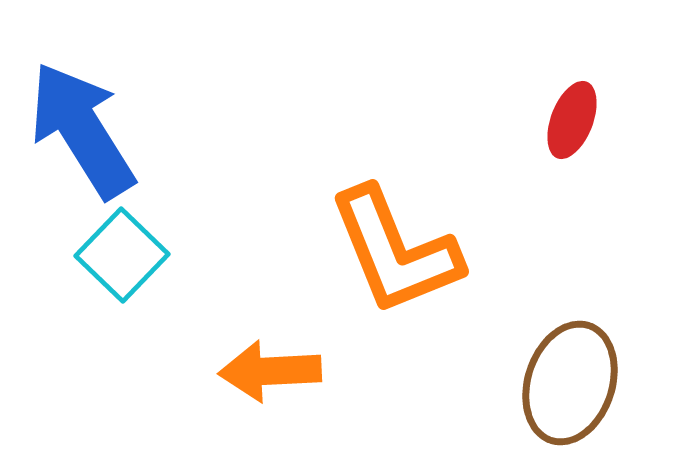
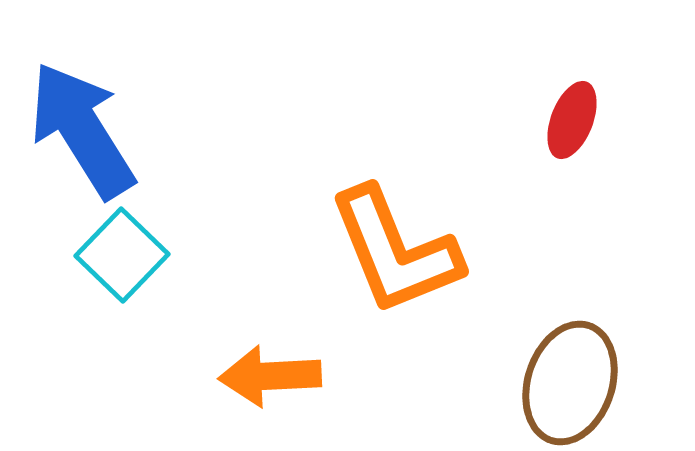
orange arrow: moved 5 px down
